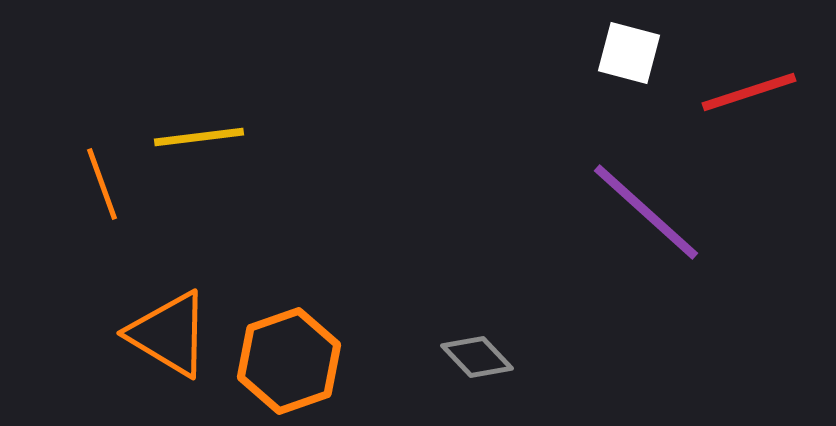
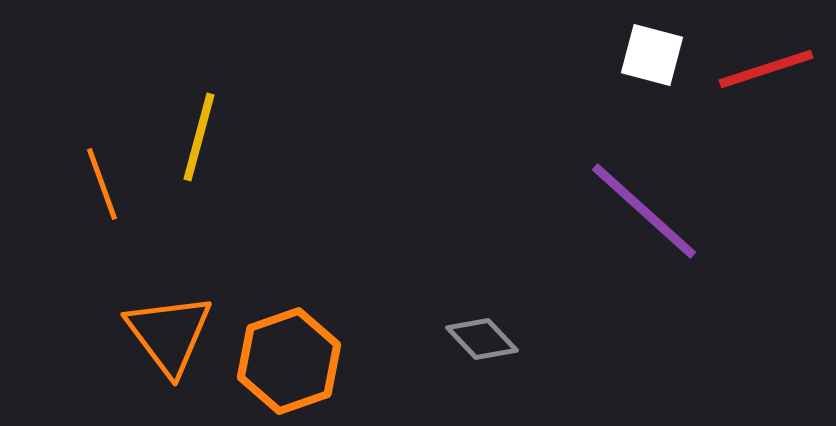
white square: moved 23 px right, 2 px down
red line: moved 17 px right, 23 px up
yellow line: rotated 68 degrees counterclockwise
purple line: moved 2 px left, 1 px up
orange triangle: rotated 22 degrees clockwise
gray diamond: moved 5 px right, 18 px up
